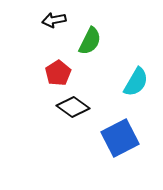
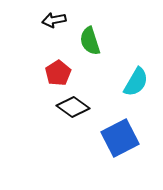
green semicircle: rotated 136 degrees clockwise
